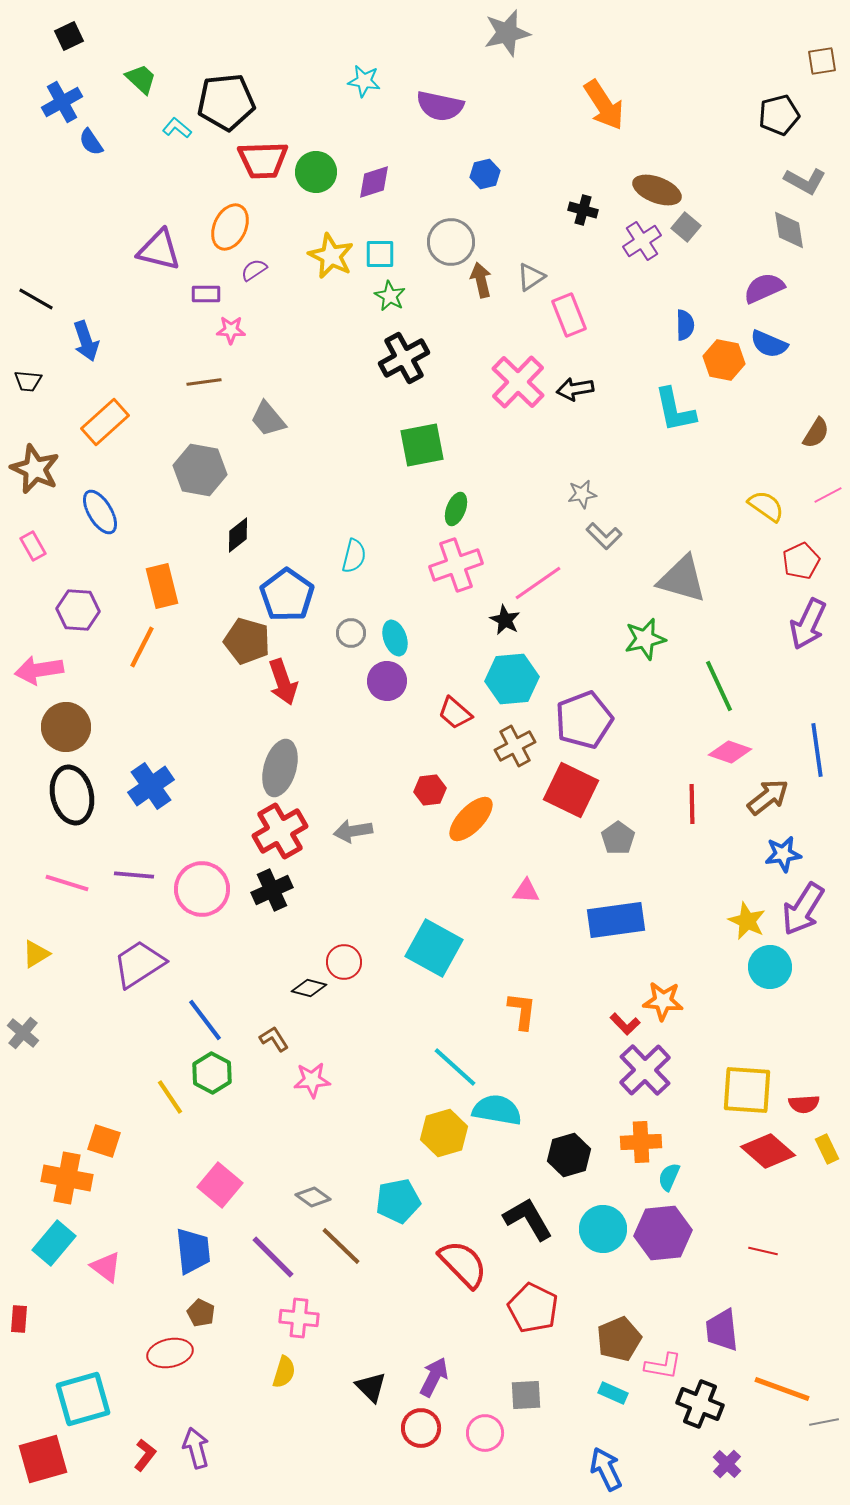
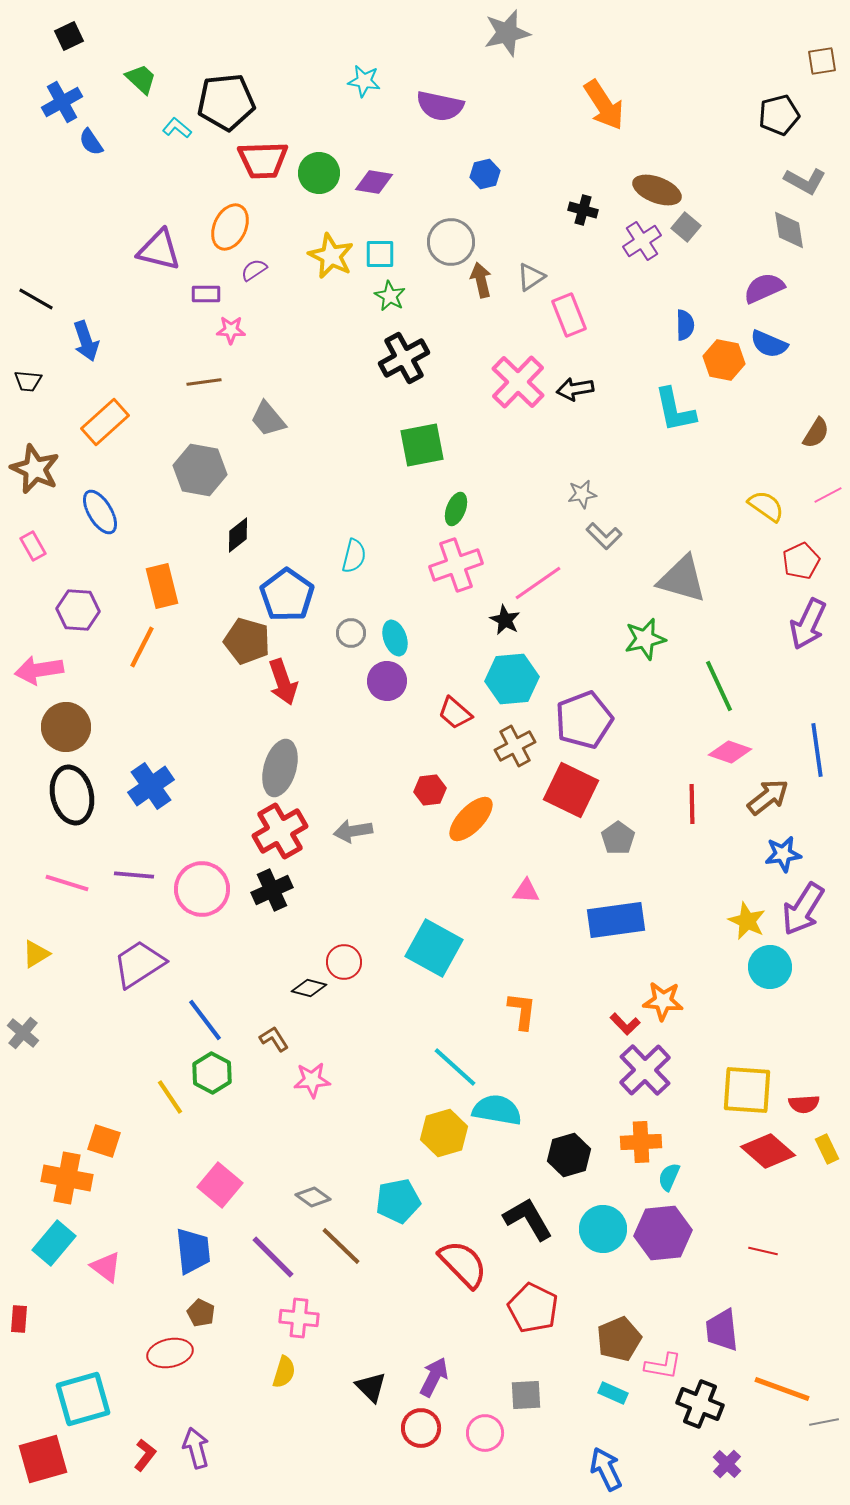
green circle at (316, 172): moved 3 px right, 1 px down
purple diamond at (374, 182): rotated 27 degrees clockwise
